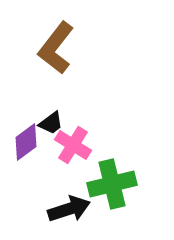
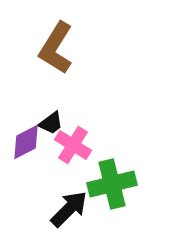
brown L-shape: rotated 6 degrees counterclockwise
purple diamond: rotated 9 degrees clockwise
black arrow: rotated 27 degrees counterclockwise
